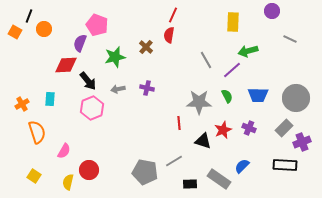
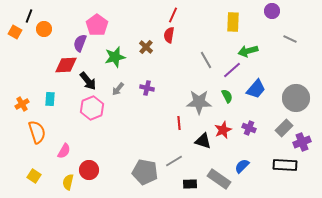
pink pentagon at (97, 25): rotated 15 degrees clockwise
gray arrow at (118, 89): rotated 40 degrees counterclockwise
blue trapezoid at (258, 95): moved 2 px left, 6 px up; rotated 50 degrees counterclockwise
